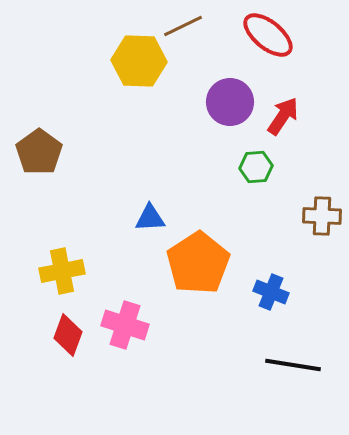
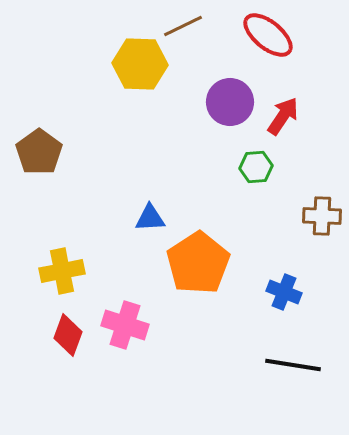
yellow hexagon: moved 1 px right, 3 px down
blue cross: moved 13 px right
